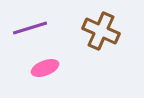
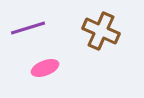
purple line: moved 2 px left
